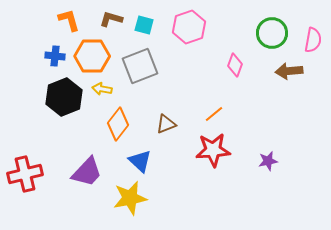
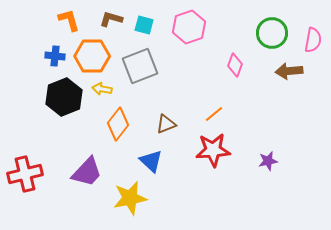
blue triangle: moved 11 px right
